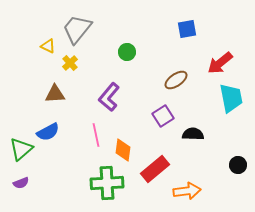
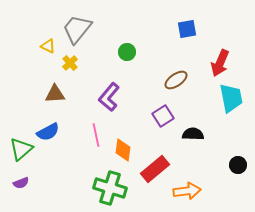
red arrow: rotated 28 degrees counterclockwise
green cross: moved 3 px right, 5 px down; rotated 20 degrees clockwise
